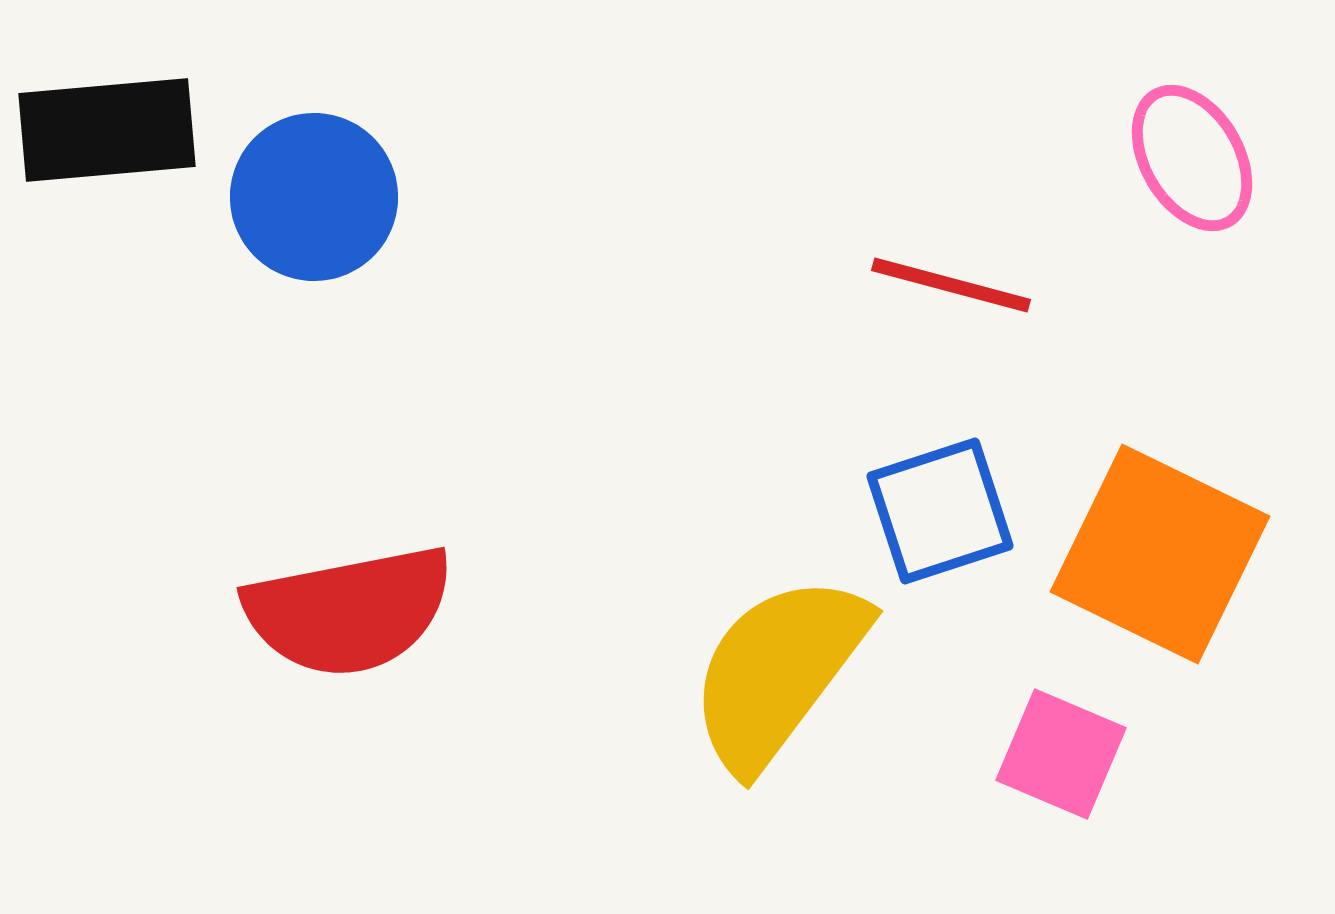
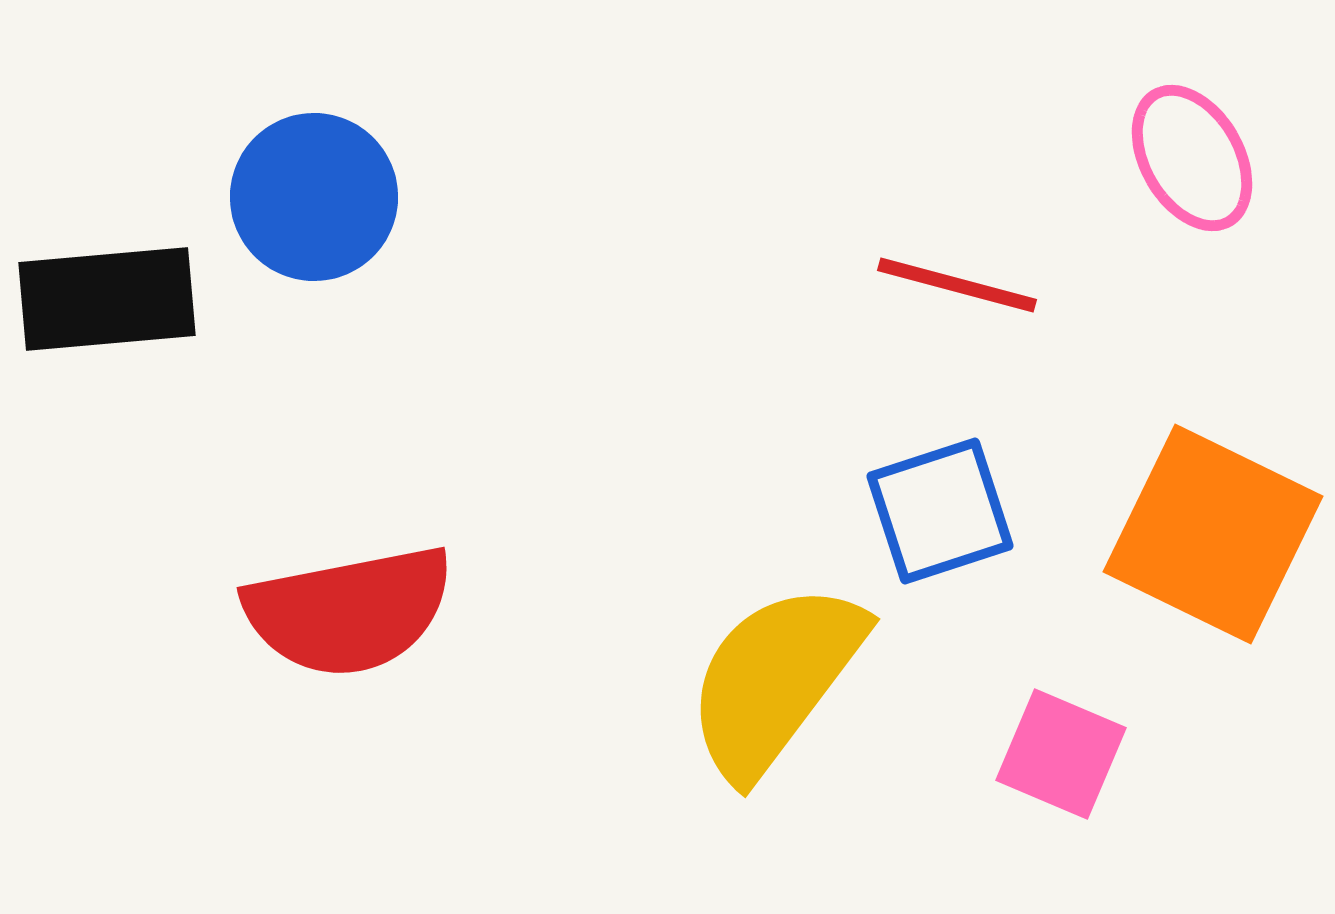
black rectangle: moved 169 px down
red line: moved 6 px right
orange square: moved 53 px right, 20 px up
yellow semicircle: moved 3 px left, 8 px down
